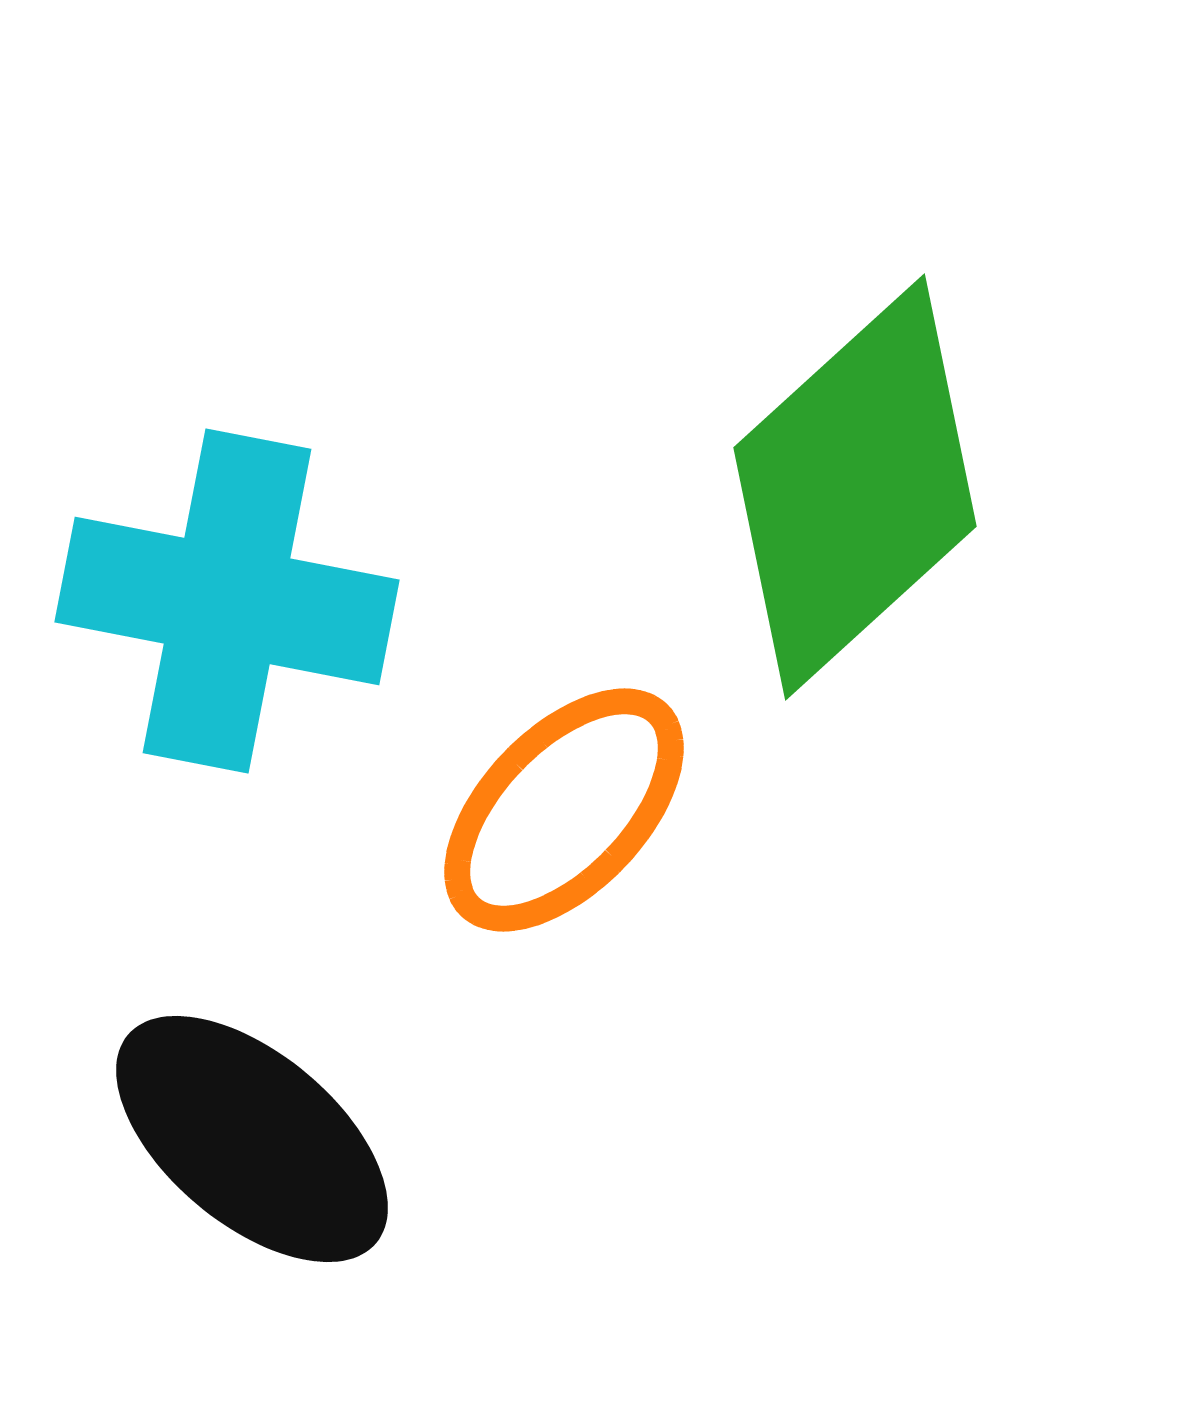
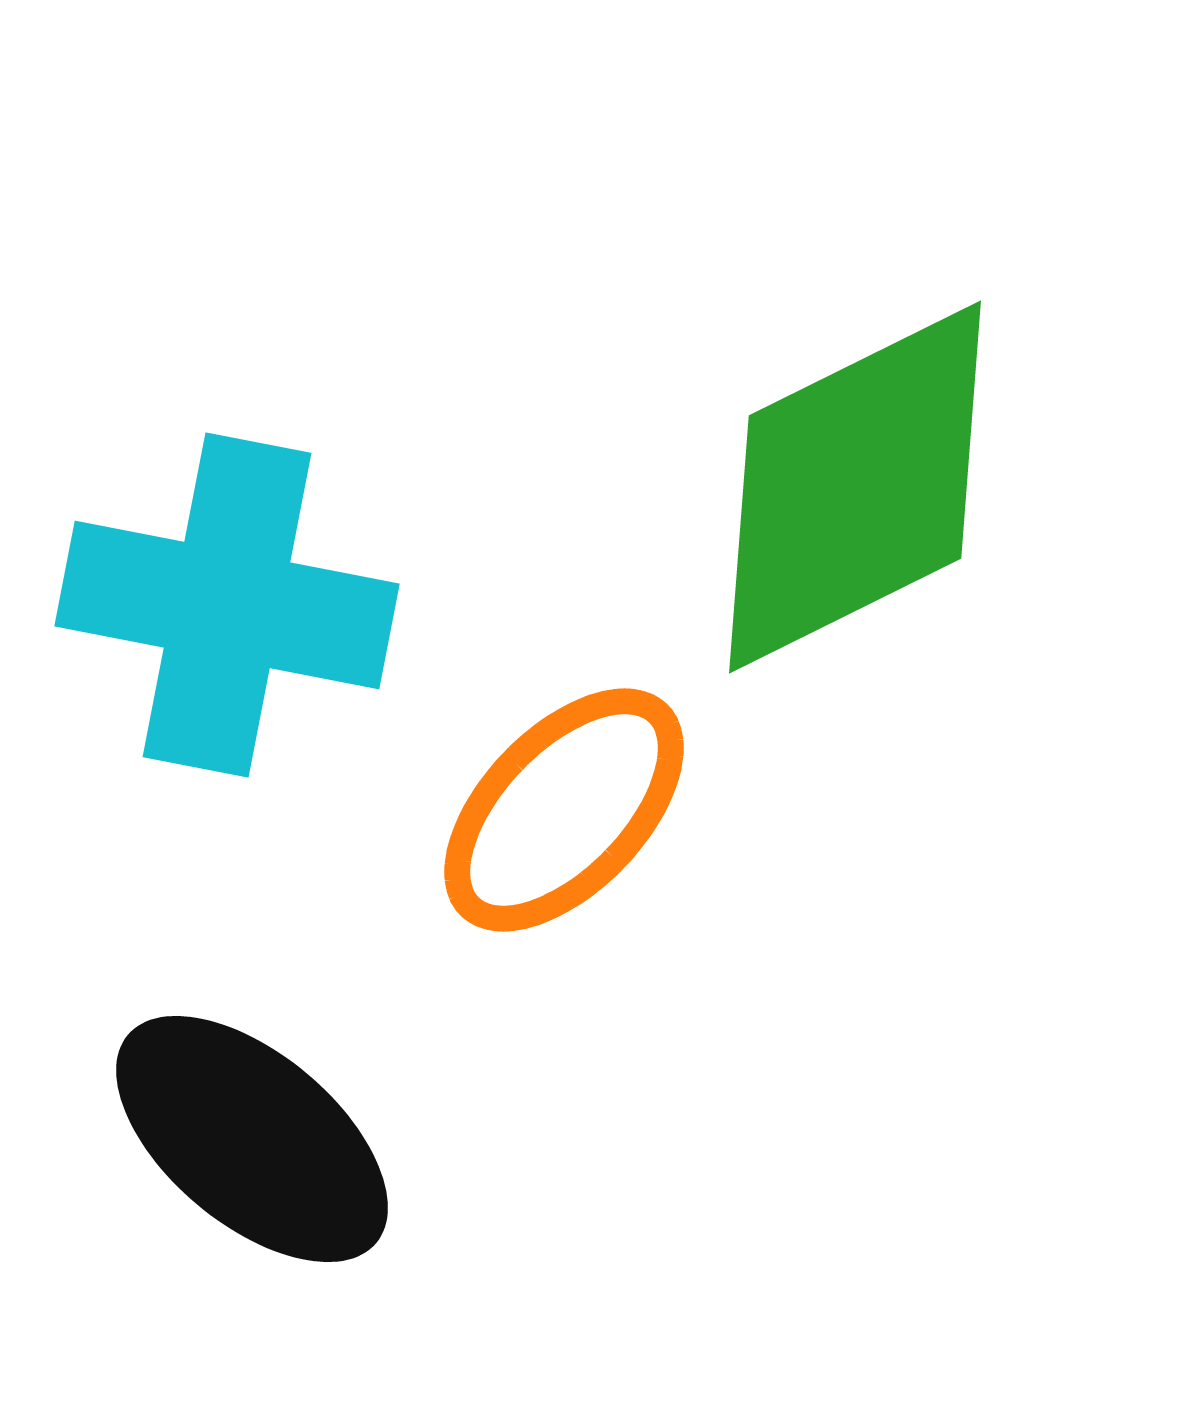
green diamond: rotated 16 degrees clockwise
cyan cross: moved 4 px down
